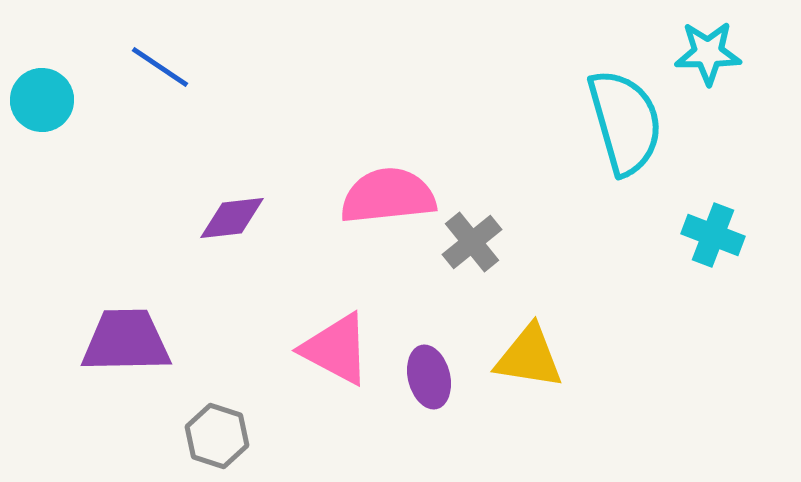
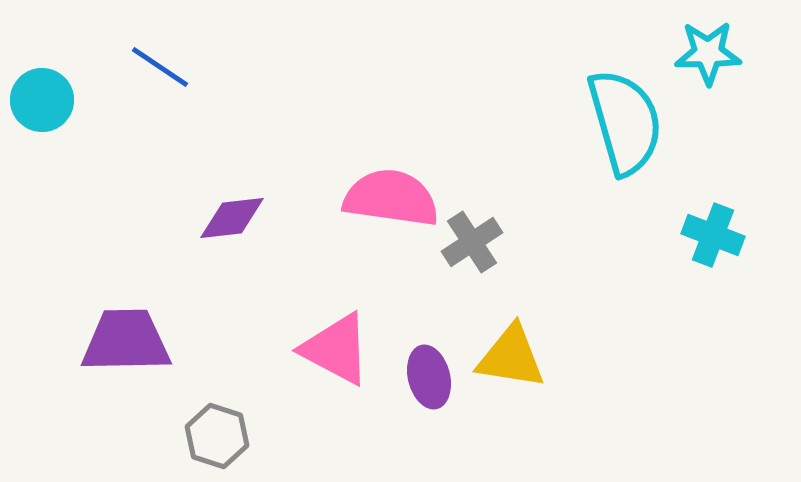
pink semicircle: moved 3 px right, 2 px down; rotated 14 degrees clockwise
gray cross: rotated 6 degrees clockwise
yellow triangle: moved 18 px left
